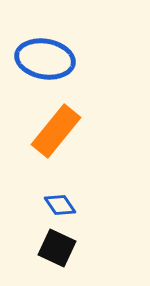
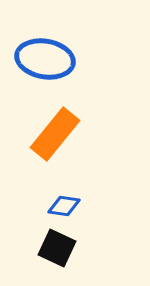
orange rectangle: moved 1 px left, 3 px down
blue diamond: moved 4 px right, 1 px down; rotated 48 degrees counterclockwise
